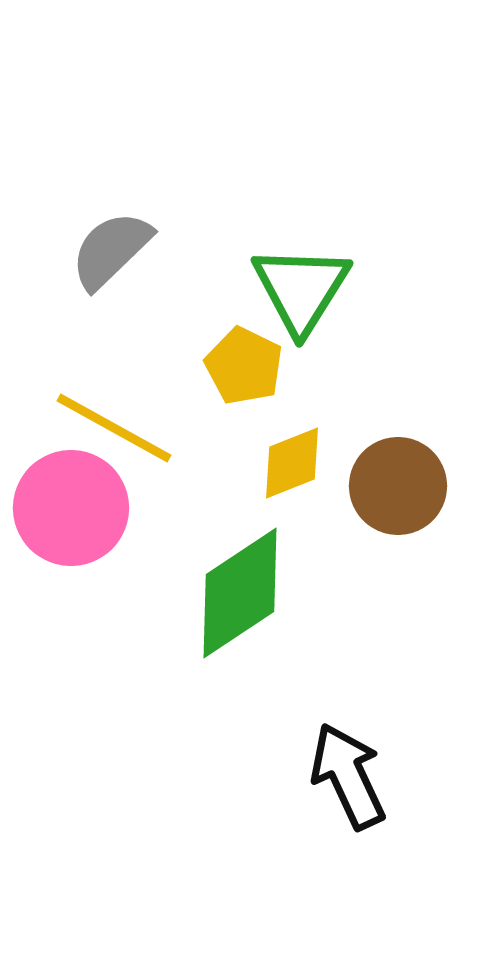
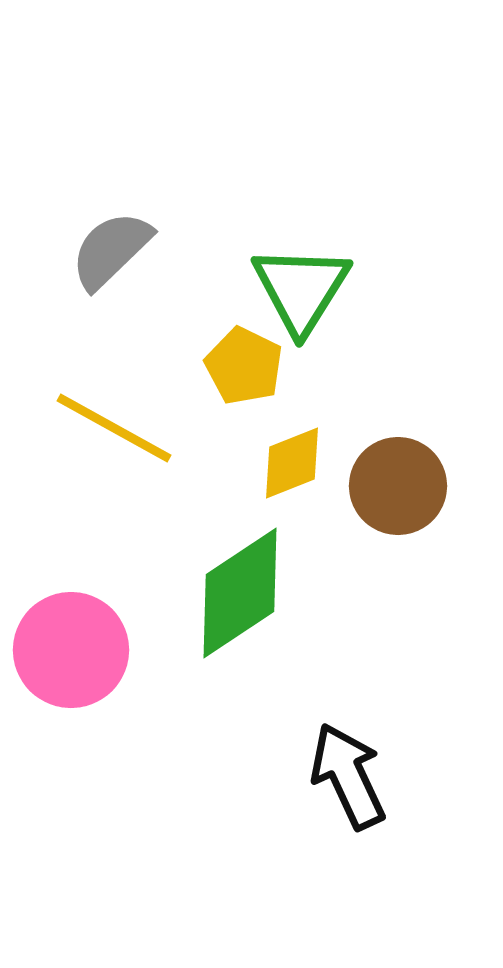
pink circle: moved 142 px down
